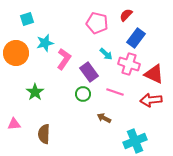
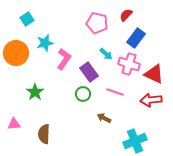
cyan square: rotated 16 degrees counterclockwise
